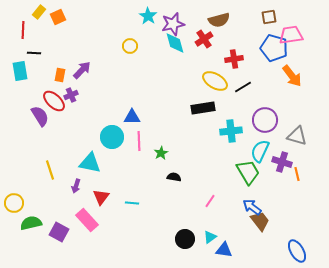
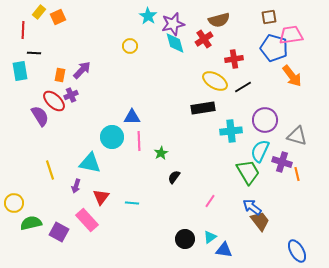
black semicircle at (174, 177): rotated 64 degrees counterclockwise
